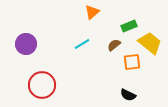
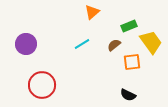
yellow trapezoid: moved 1 px right, 1 px up; rotated 15 degrees clockwise
